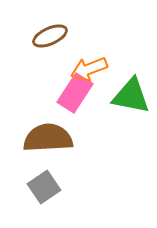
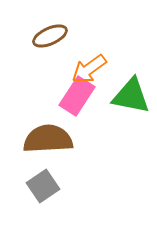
orange arrow: rotated 15 degrees counterclockwise
pink rectangle: moved 2 px right, 3 px down
brown semicircle: moved 1 px down
gray square: moved 1 px left, 1 px up
